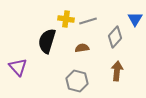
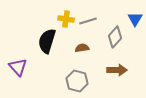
brown arrow: moved 1 px up; rotated 84 degrees clockwise
